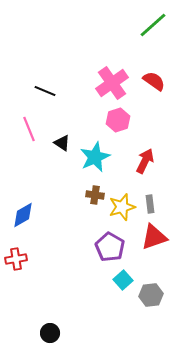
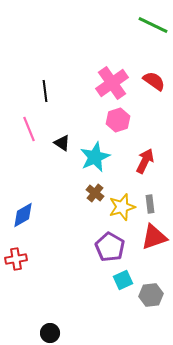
green line: rotated 68 degrees clockwise
black line: rotated 60 degrees clockwise
brown cross: moved 2 px up; rotated 30 degrees clockwise
cyan square: rotated 18 degrees clockwise
